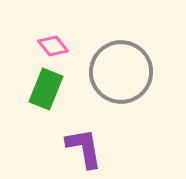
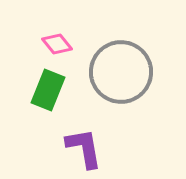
pink diamond: moved 4 px right, 2 px up
green rectangle: moved 2 px right, 1 px down
